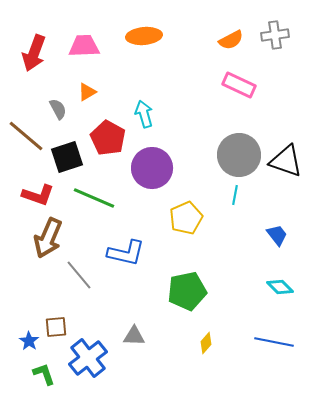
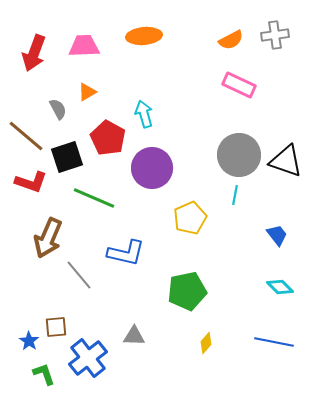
red L-shape: moved 7 px left, 13 px up
yellow pentagon: moved 4 px right
